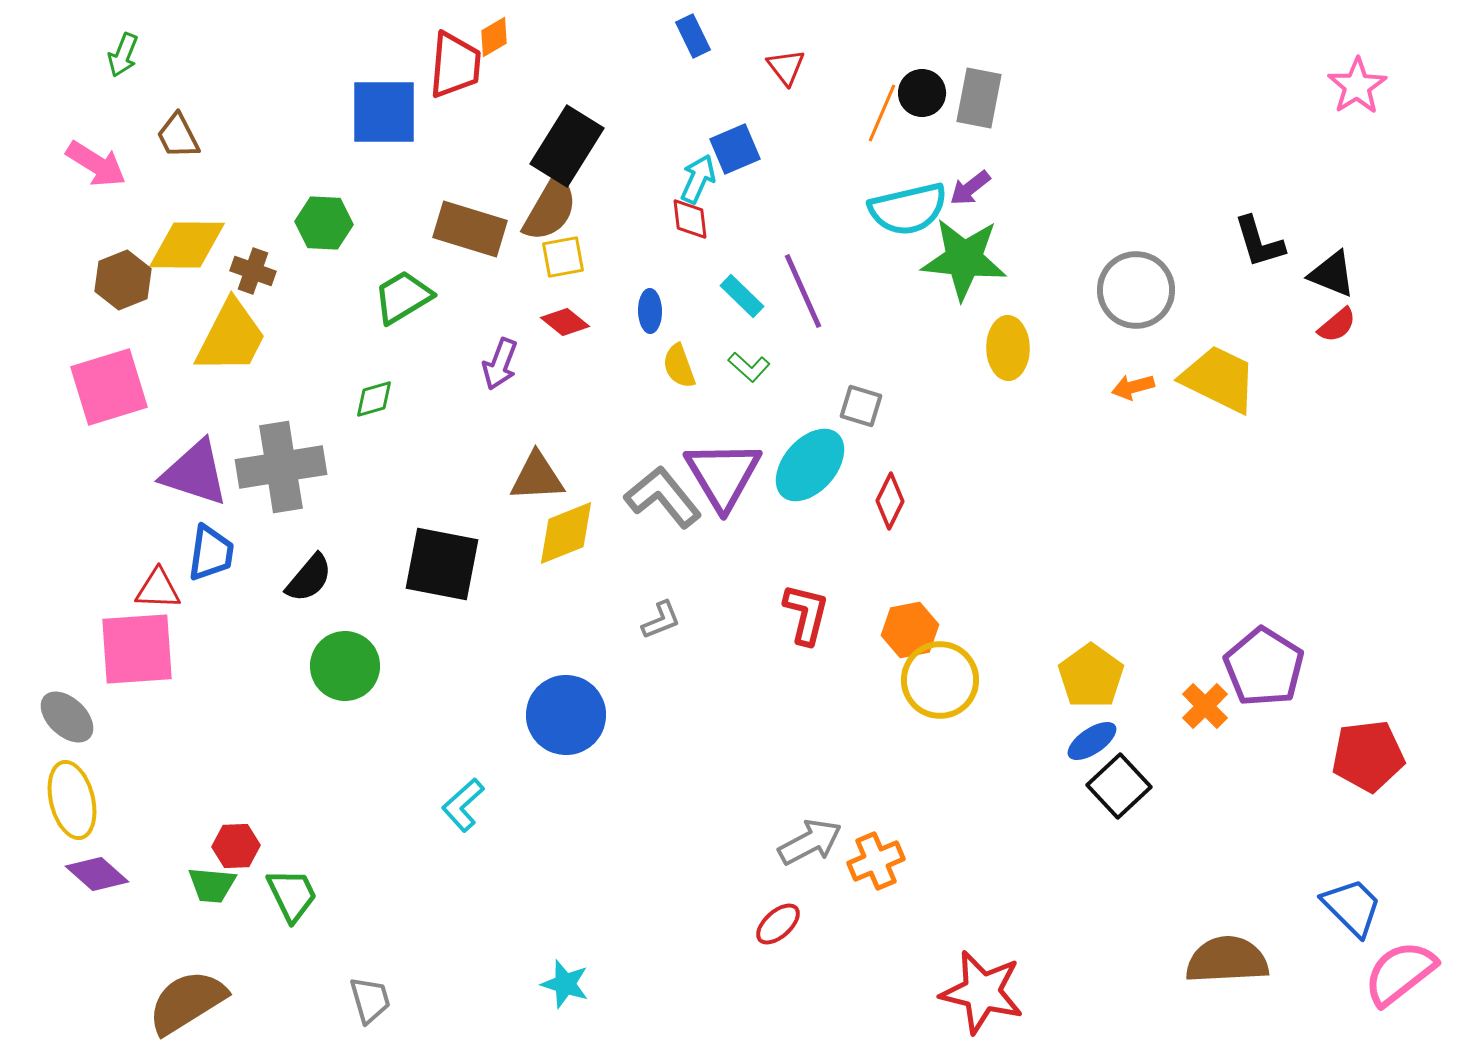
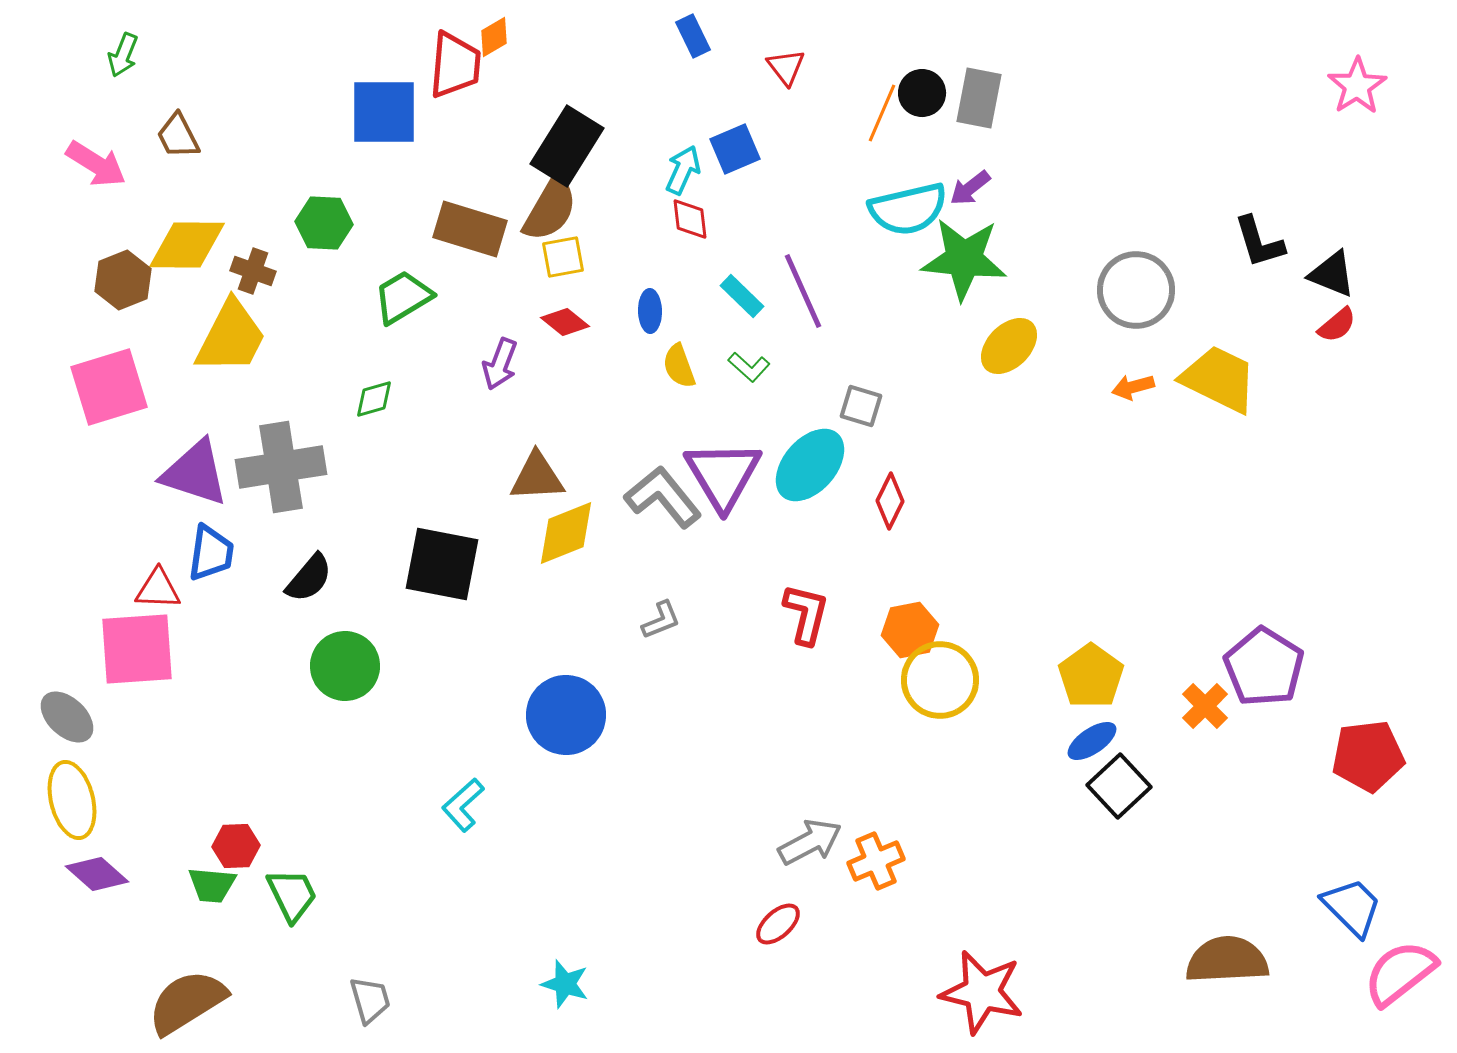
cyan arrow at (698, 179): moved 15 px left, 9 px up
yellow ellipse at (1008, 348): moved 1 px right, 2 px up; rotated 46 degrees clockwise
